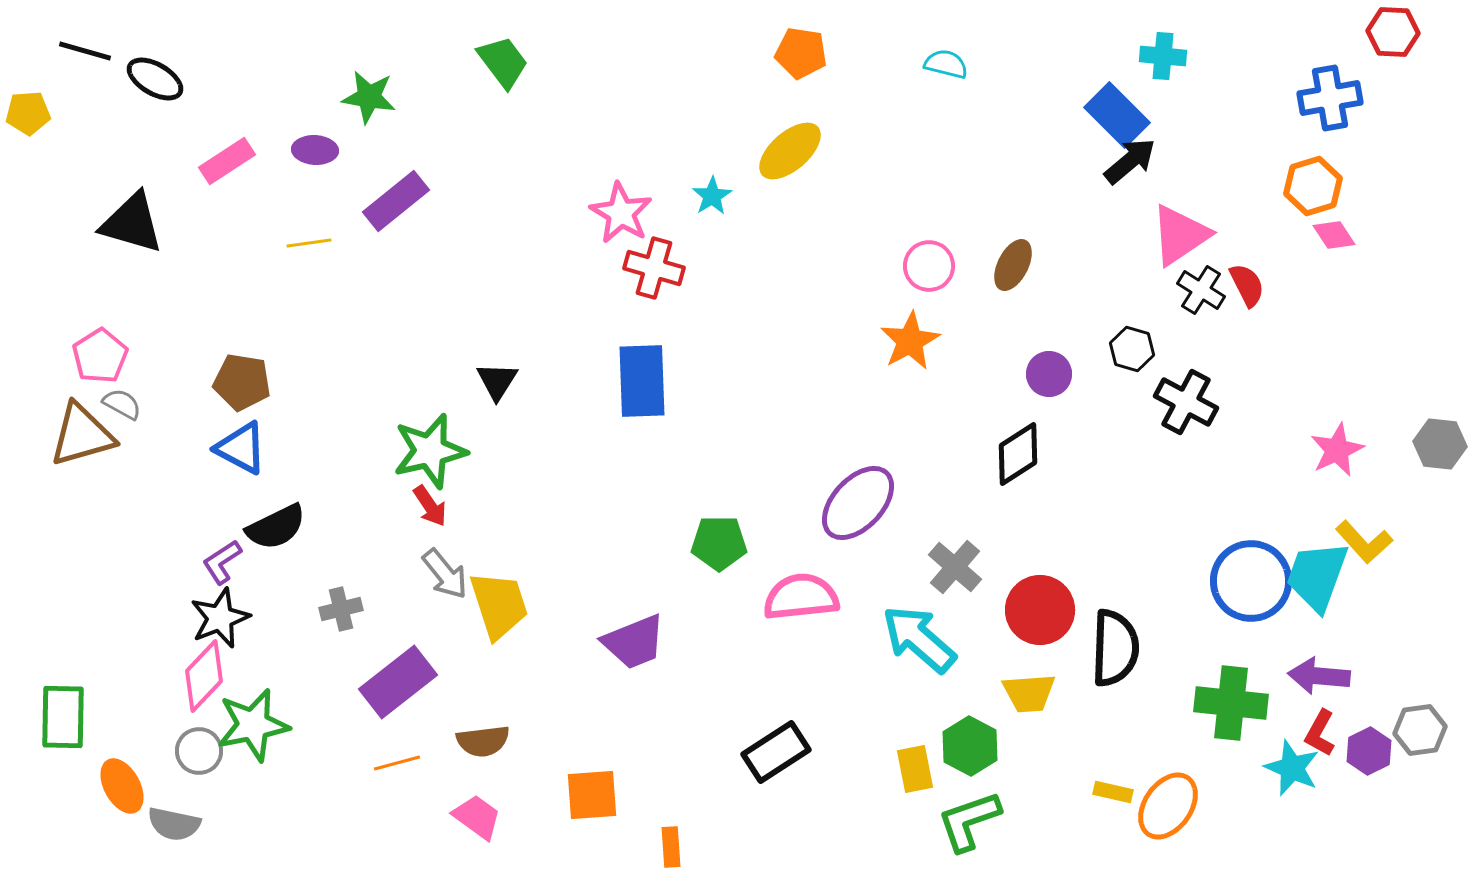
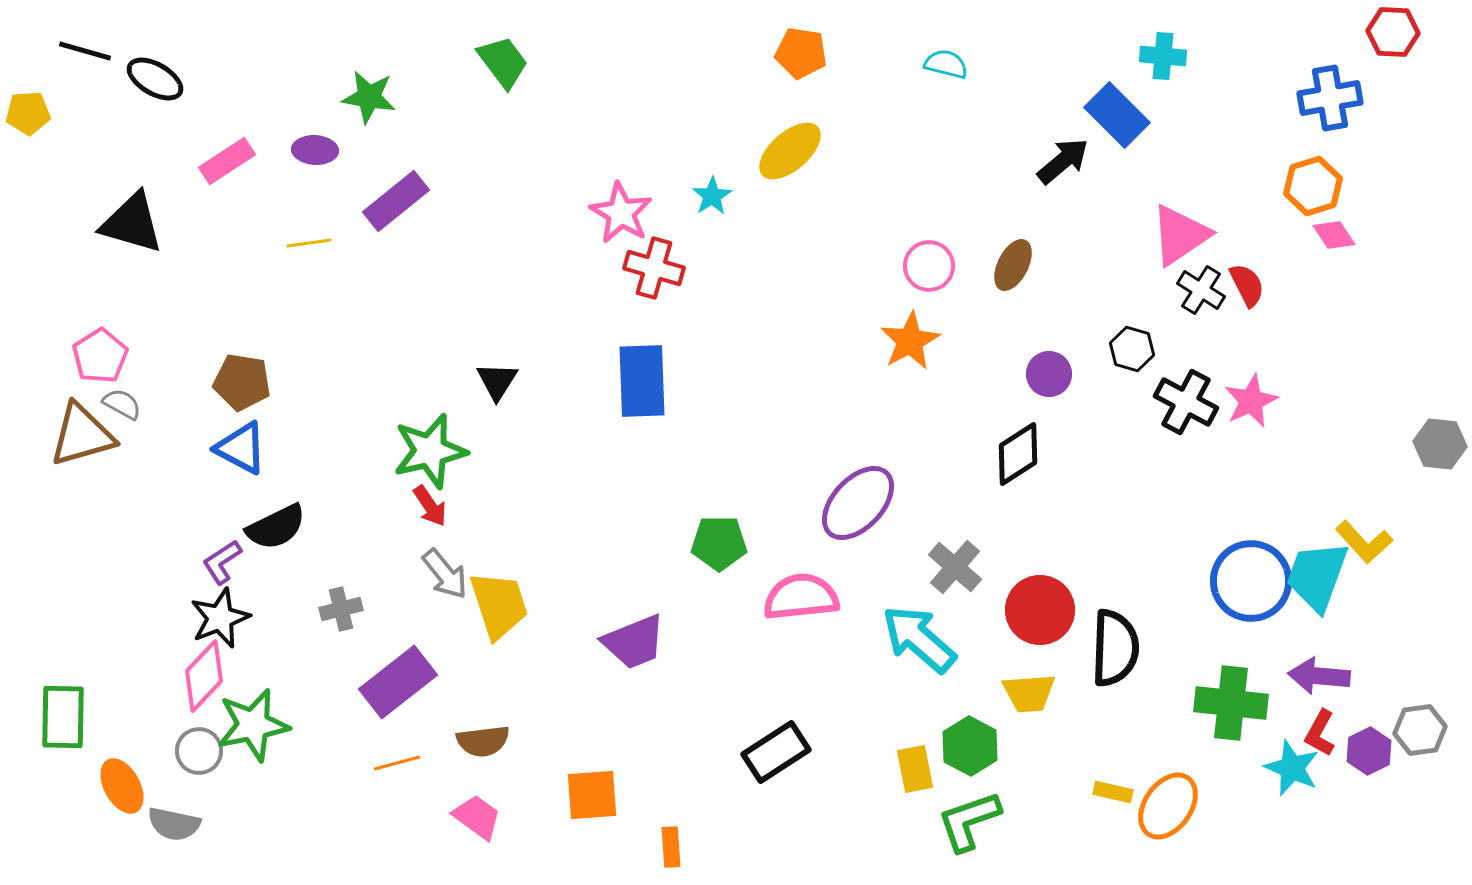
black arrow at (1130, 161): moved 67 px left
pink star at (1337, 450): moved 86 px left, 49 px up
